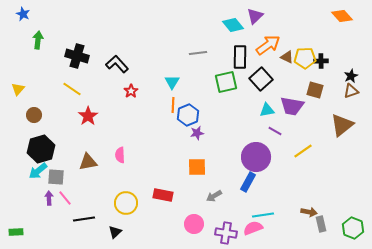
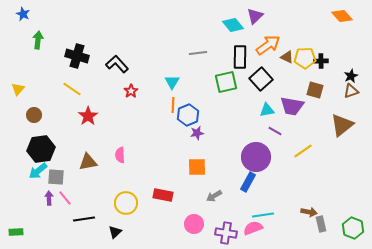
black hexagon at (41, 149): rotated 8 degrees clockwise
